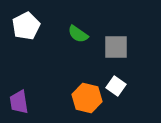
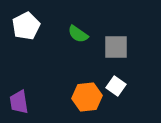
orange hexagon: moved 1 px up; rotated 20 degrees counterclockwise
